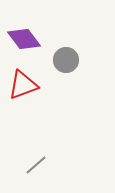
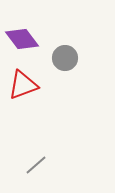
purple diamond: moved 2 px left
gray circle: moved 1 px left, 2 px up
